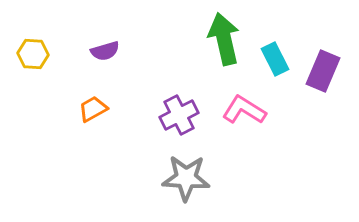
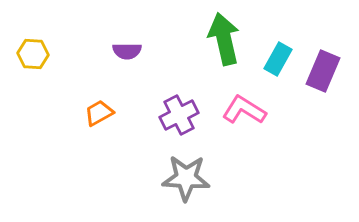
purple semicircle: moved 22 px right; rotated 16 degrees clockwise
cyan rectangle: moved 3 px right; rotated 56 degrees clockwise
orange trapezoid: moved 6 px right, 4 px down
